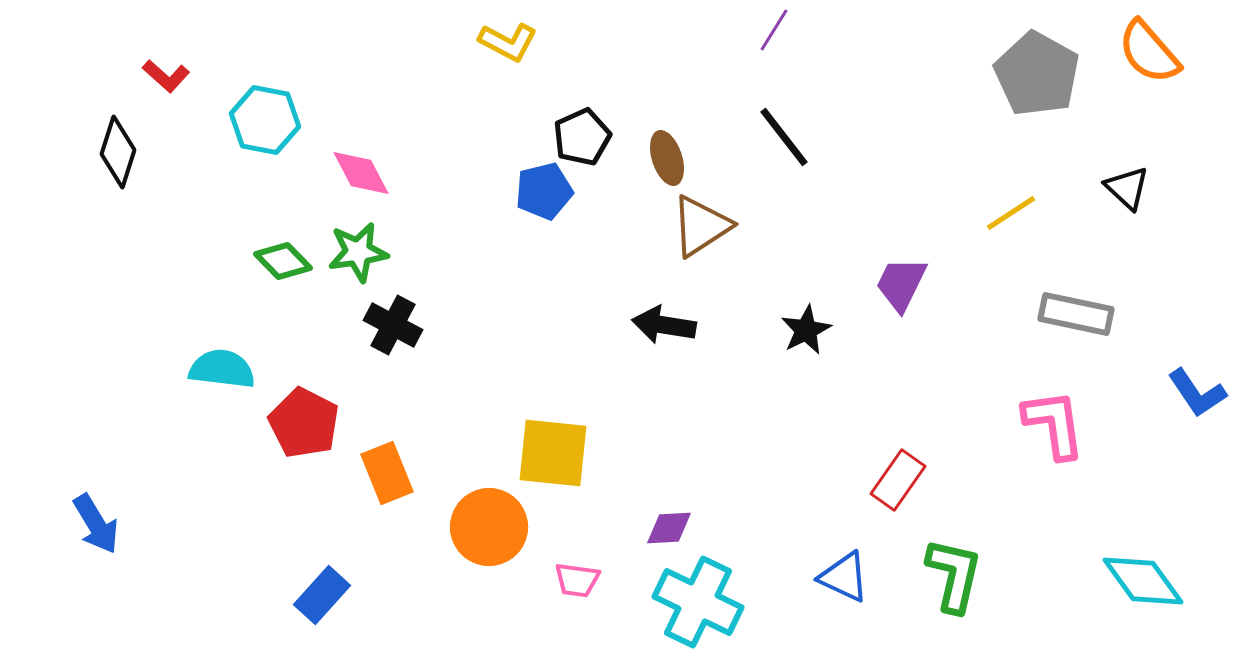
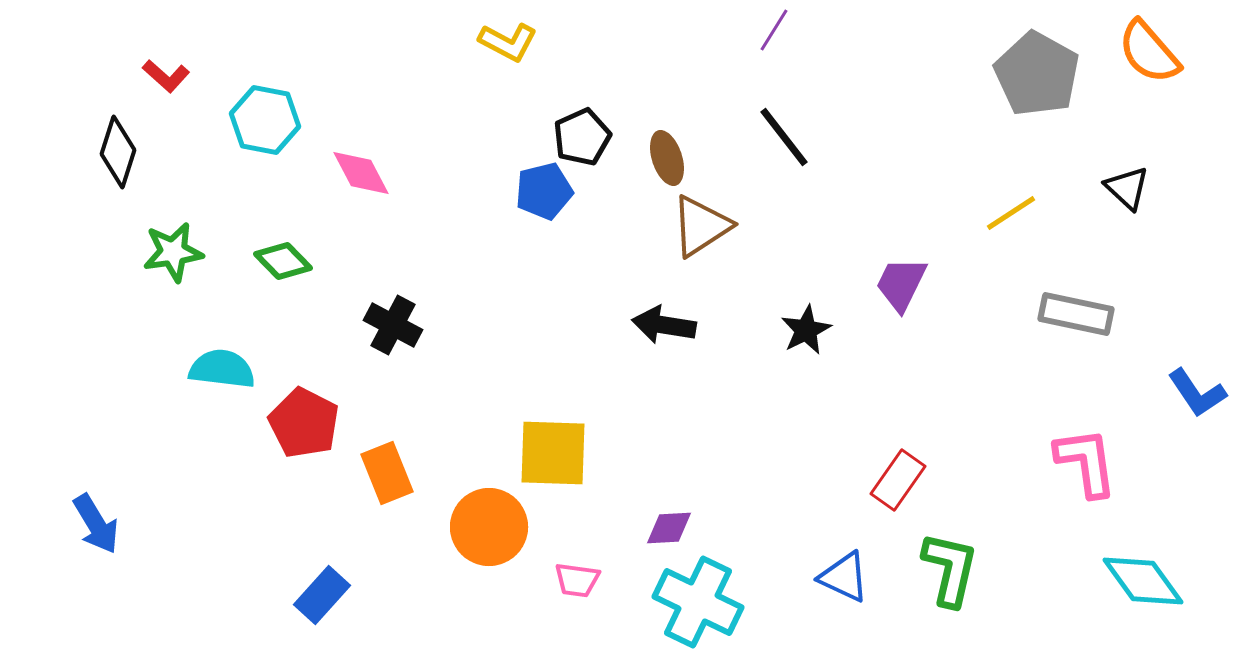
green star: moved 185 px left
pink L-shape: moved 32 px right, 38 px down
yellow square: rotated 4 degrees counterclockwise
green L-shape: moved 4 px left, 6 px up
